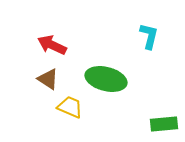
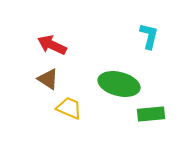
green ellipse: moved 13 px right, 5 px down
yellow trapezoid: moved 1 px left, 1 px down
green rectangle: moved 13 px left, 10 px up
